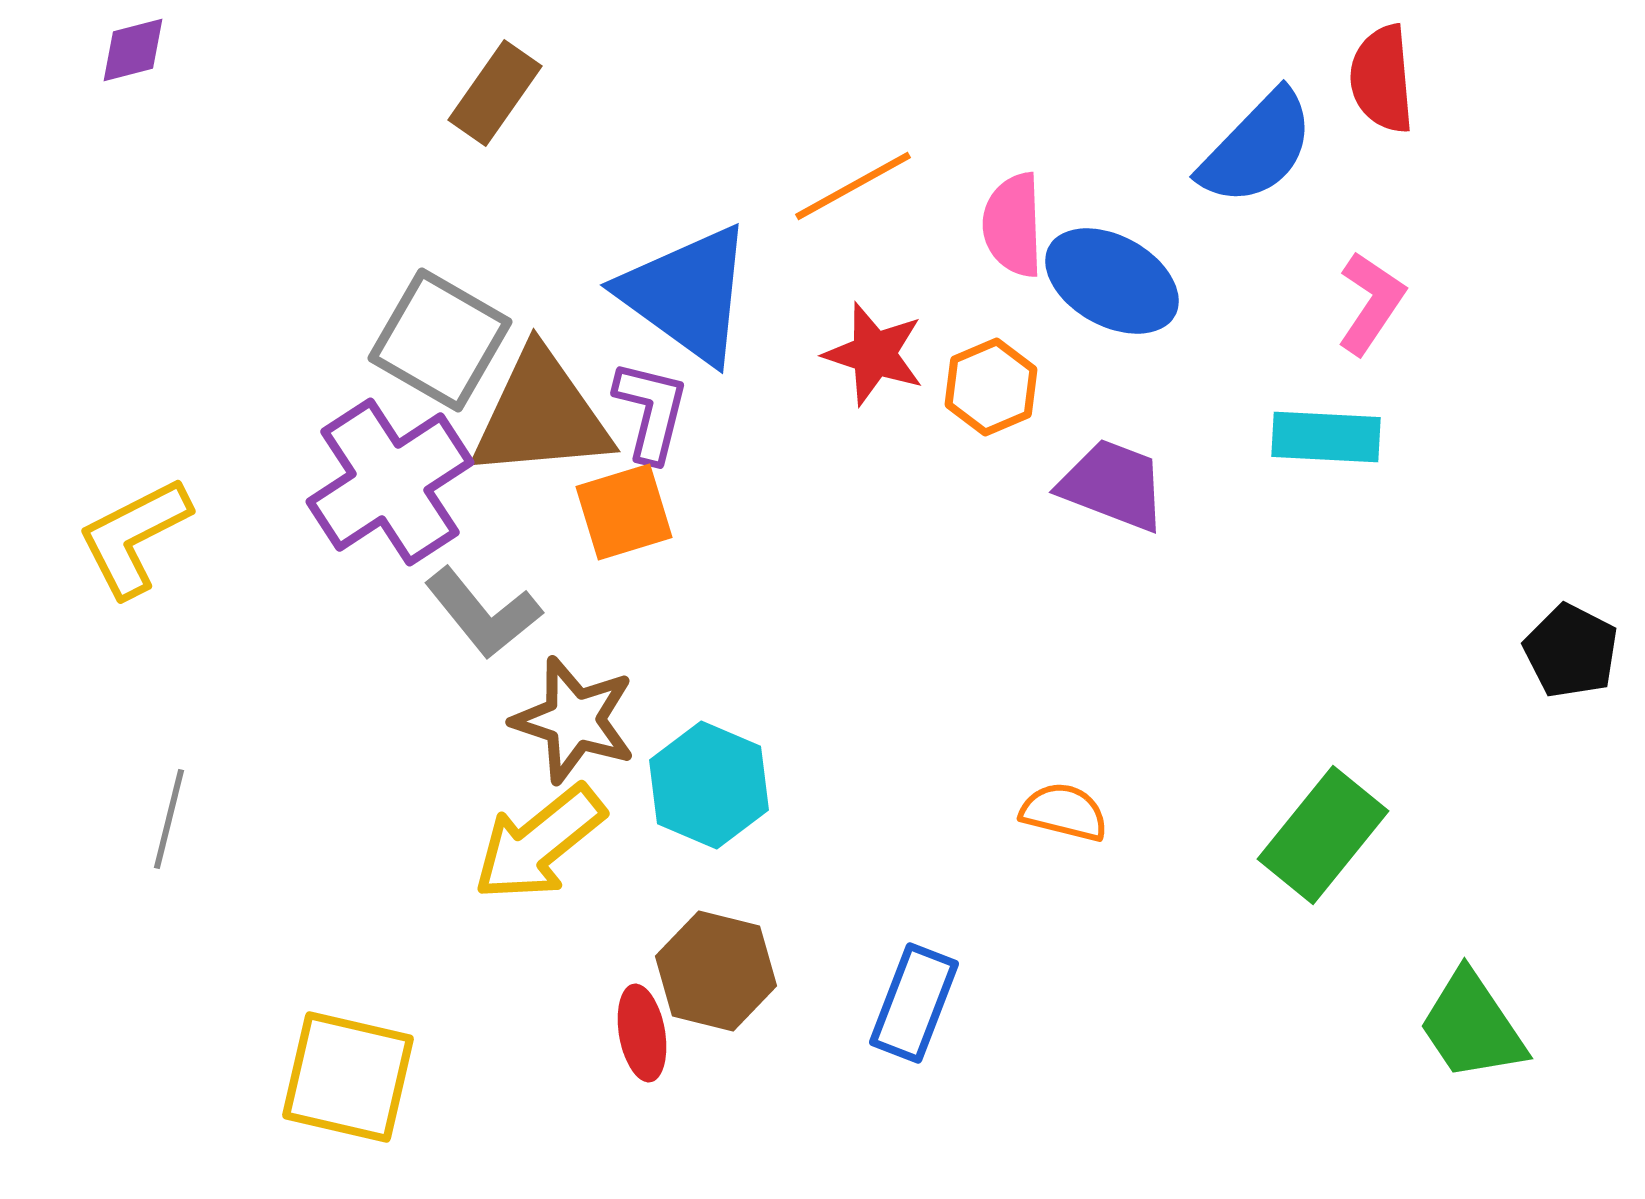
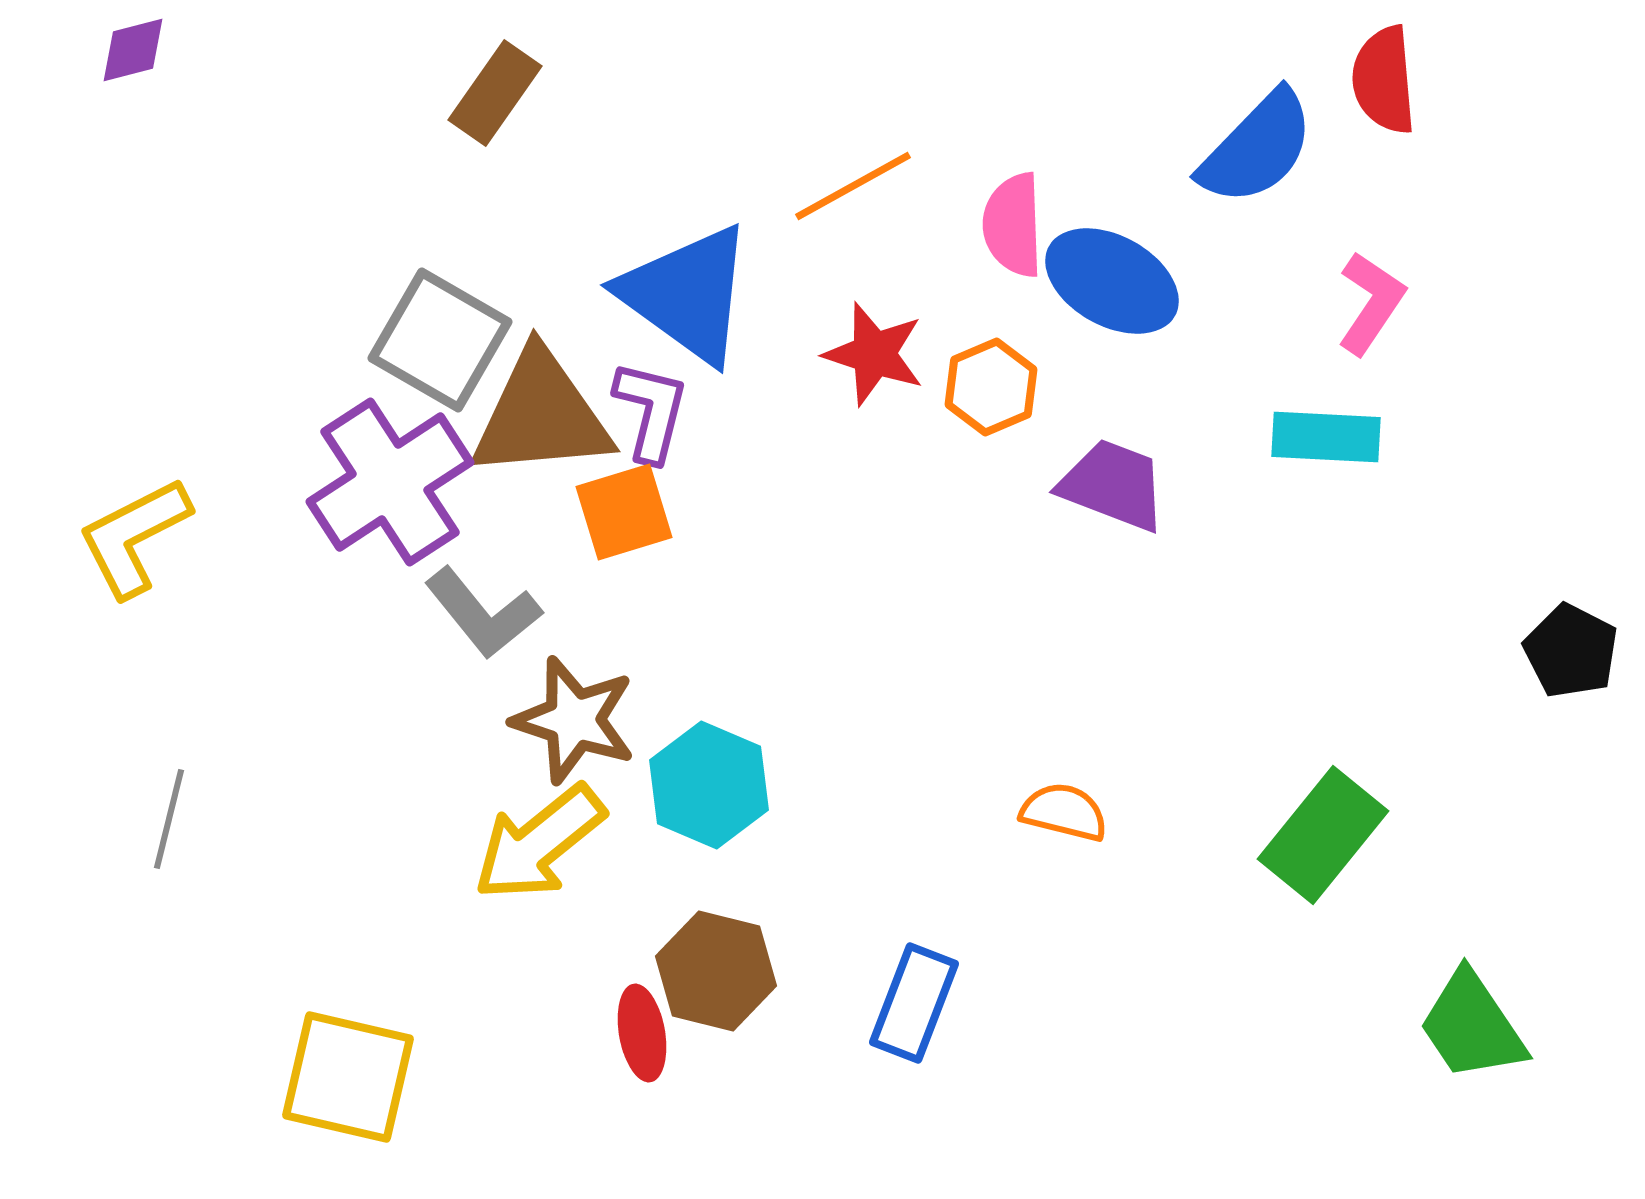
red semicircle: moved 2 px right, 1 px down
